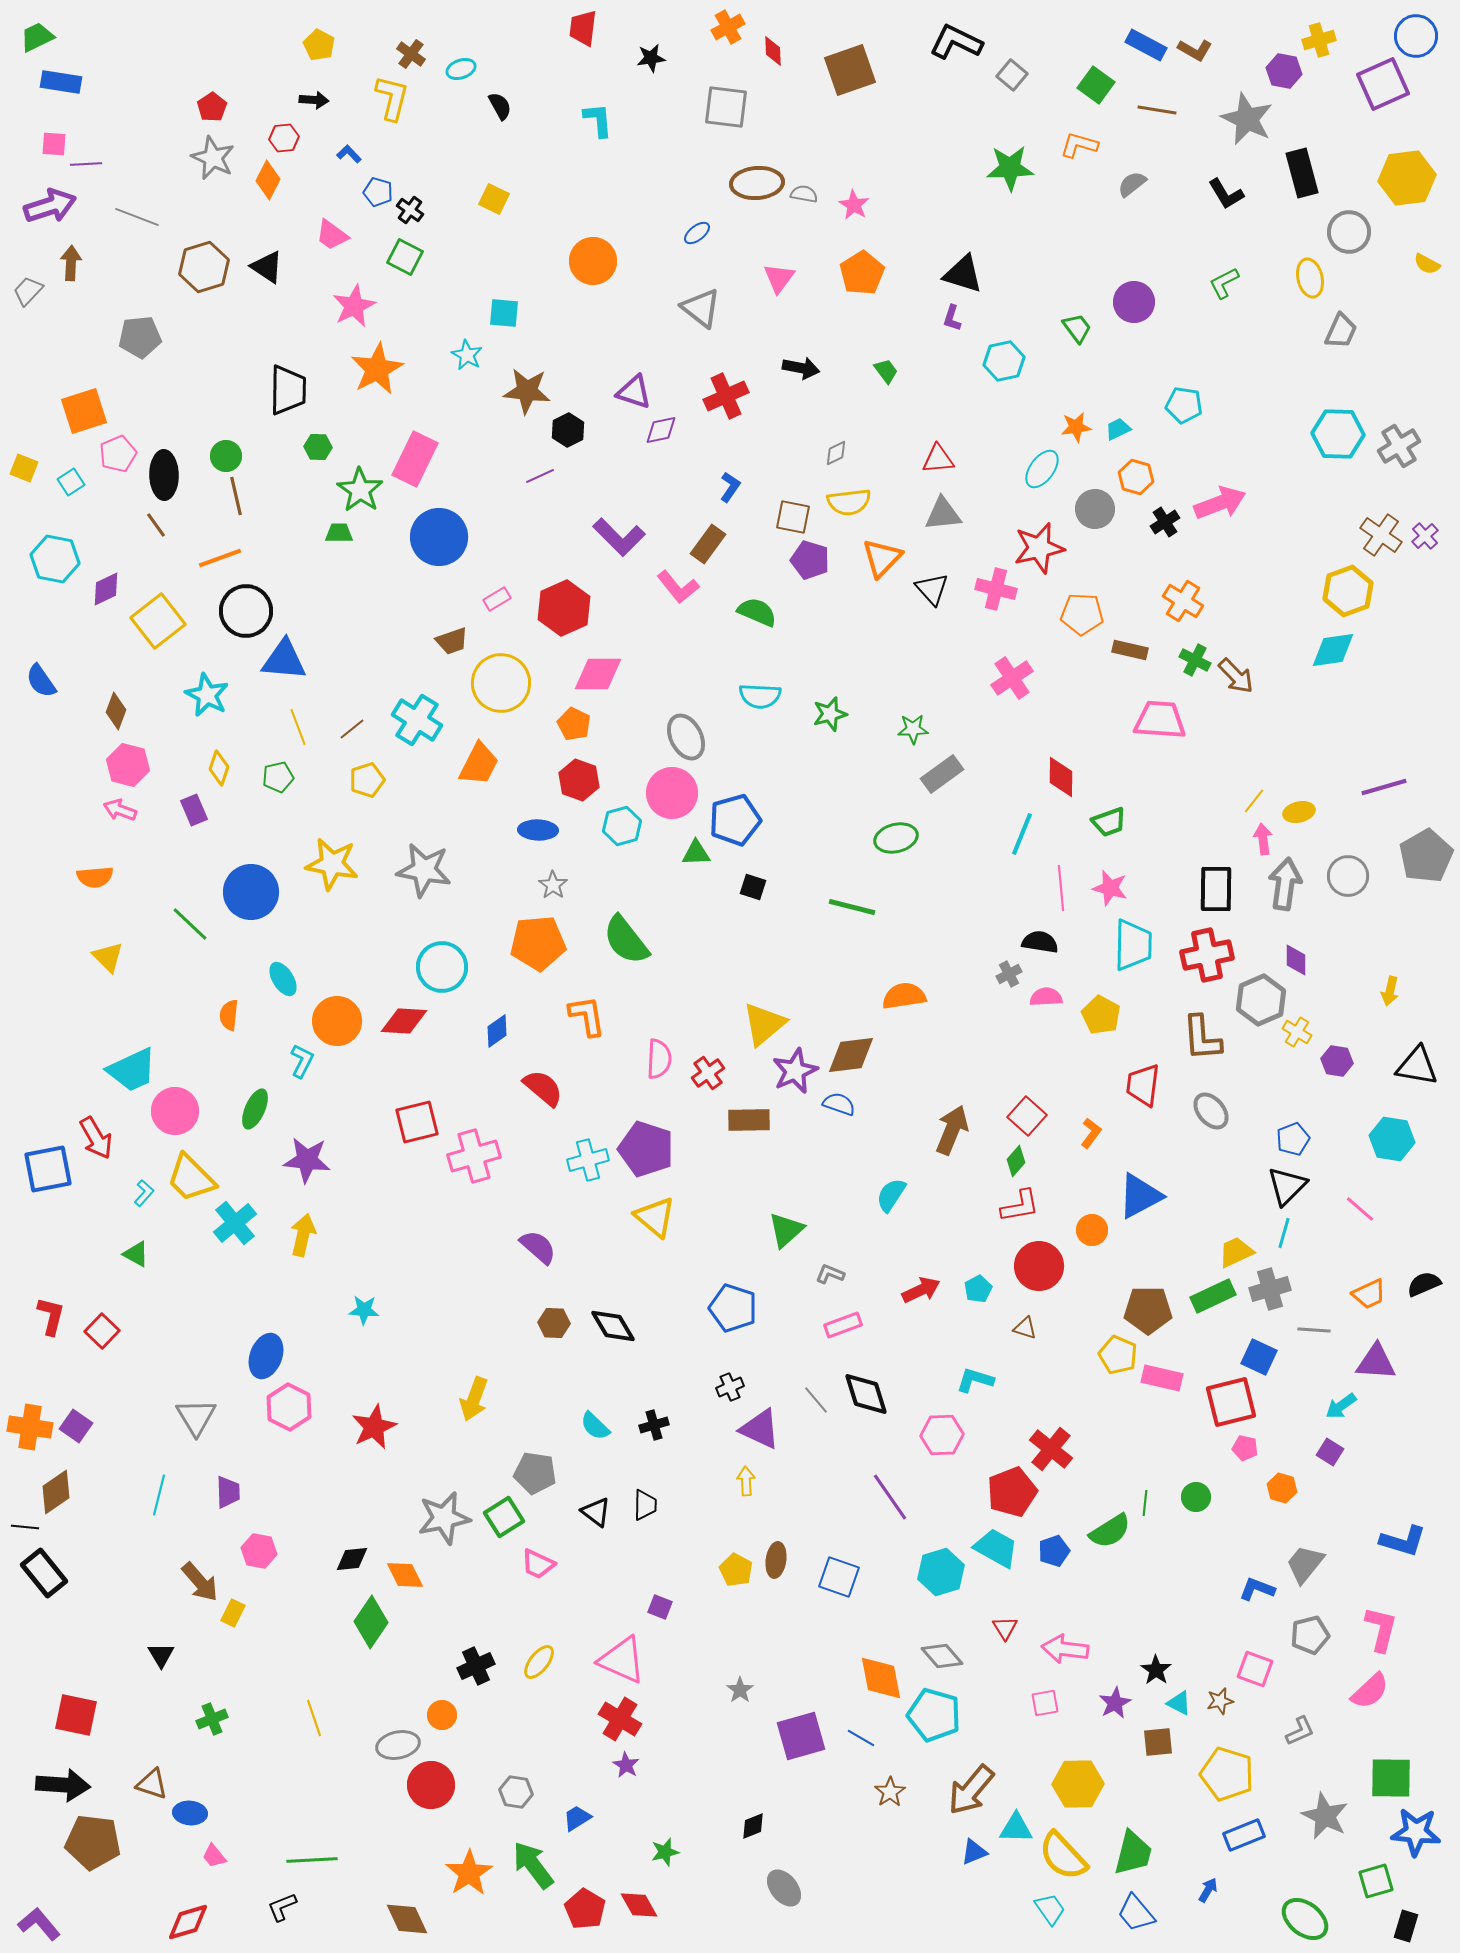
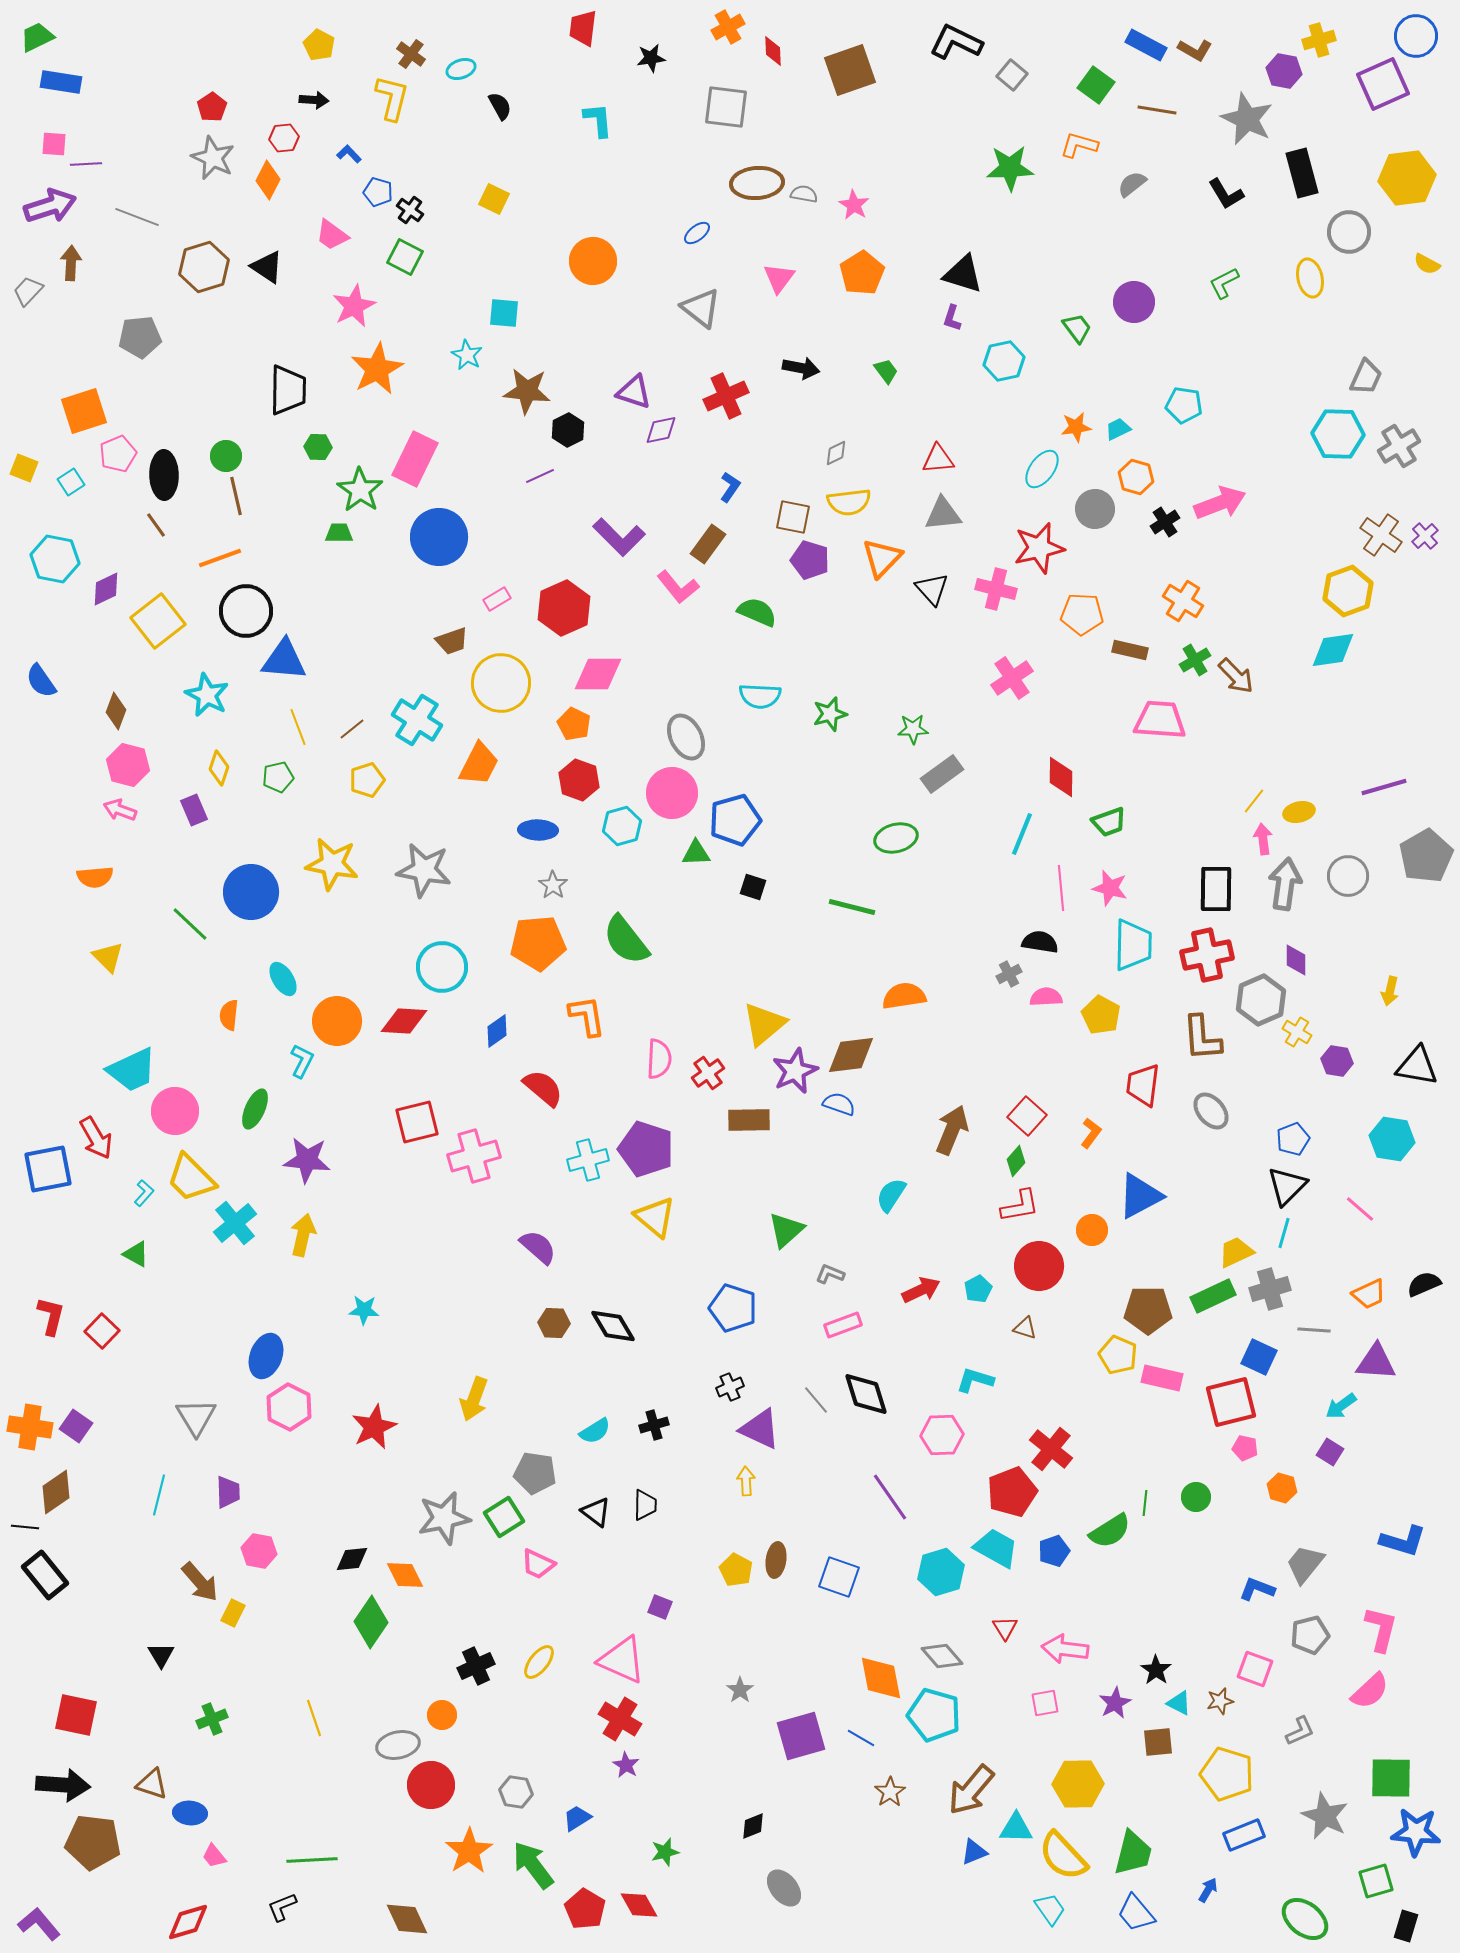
gray trapezoid at (1341, 331): moved 25 px right, 46 px down
green cross at (1195, 660): rotated 32 degrees clockwise
cyan semicircle at (595, 1426): moved 5 px down; rotated 76 degrees counterclockwise
black rectangle at (44, 1573): moved 1 px right, 2 px down
orange star at (469, 1873): moved 22 px up
